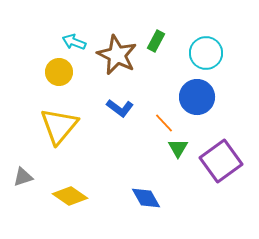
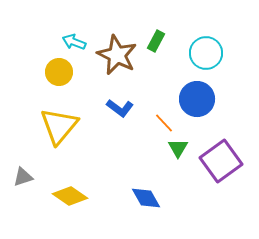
blue circle: moved 2 px down
